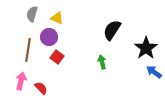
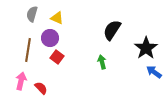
purple circle: moved 1 px right, 1 px down
